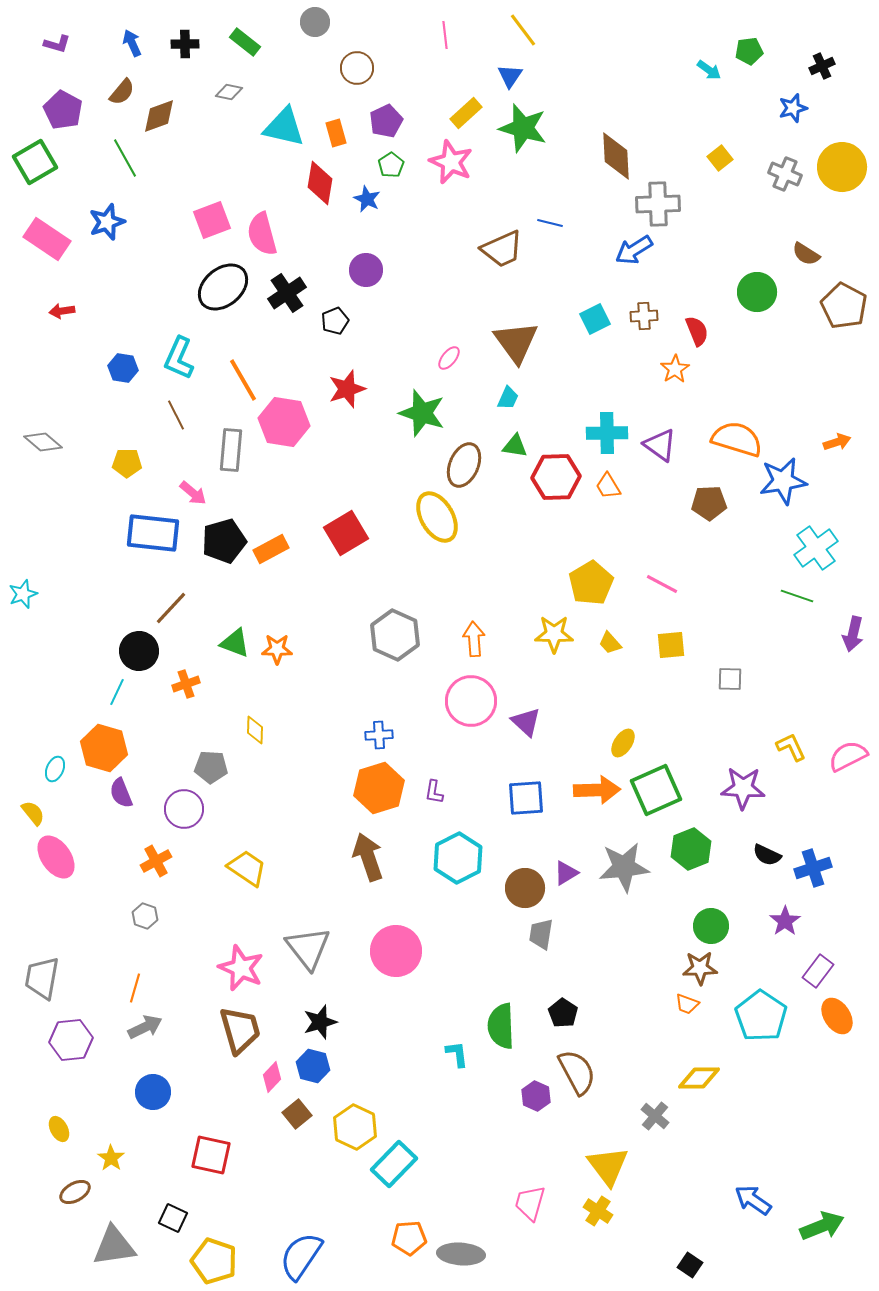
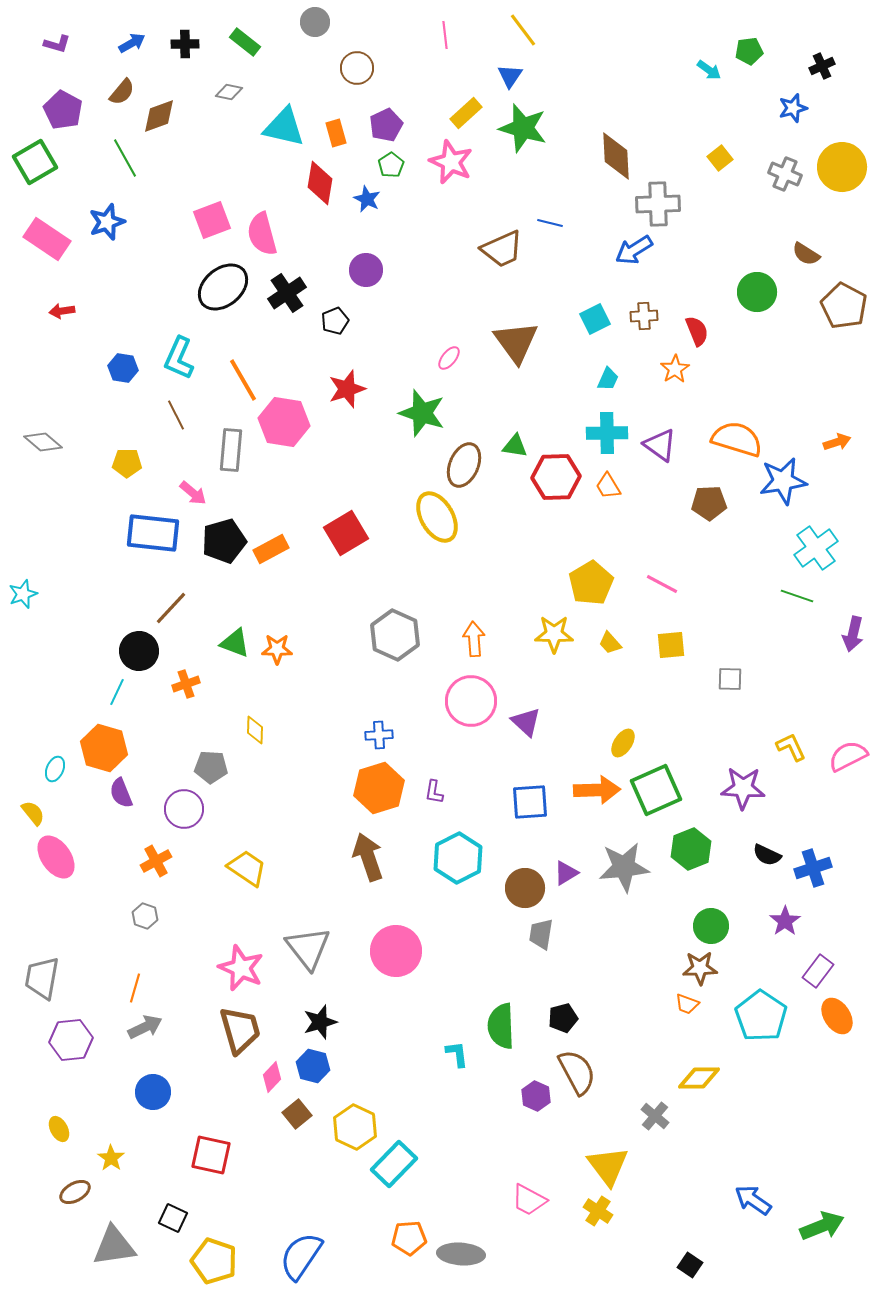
blue arrow at (132, 43): rotated 84 degrees clockwise
purple pentagon at (386, 121): moved 4 px down
cyan trapezoid at (508, 398): moved 100 px right, 19 px up
blue square at (526, 798): moved 4 px right, 4 px down
black pentagon at (563, 1013): moved 5 px down; rotated 24 degrees clockwise
pink trapezoid at (530, 1203): moved 1 px left, 3 px up; rotated 78 degrees counterclockwise
